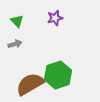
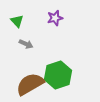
gray arrow: moved 11 px right; rotated 40 degrees clockwise
